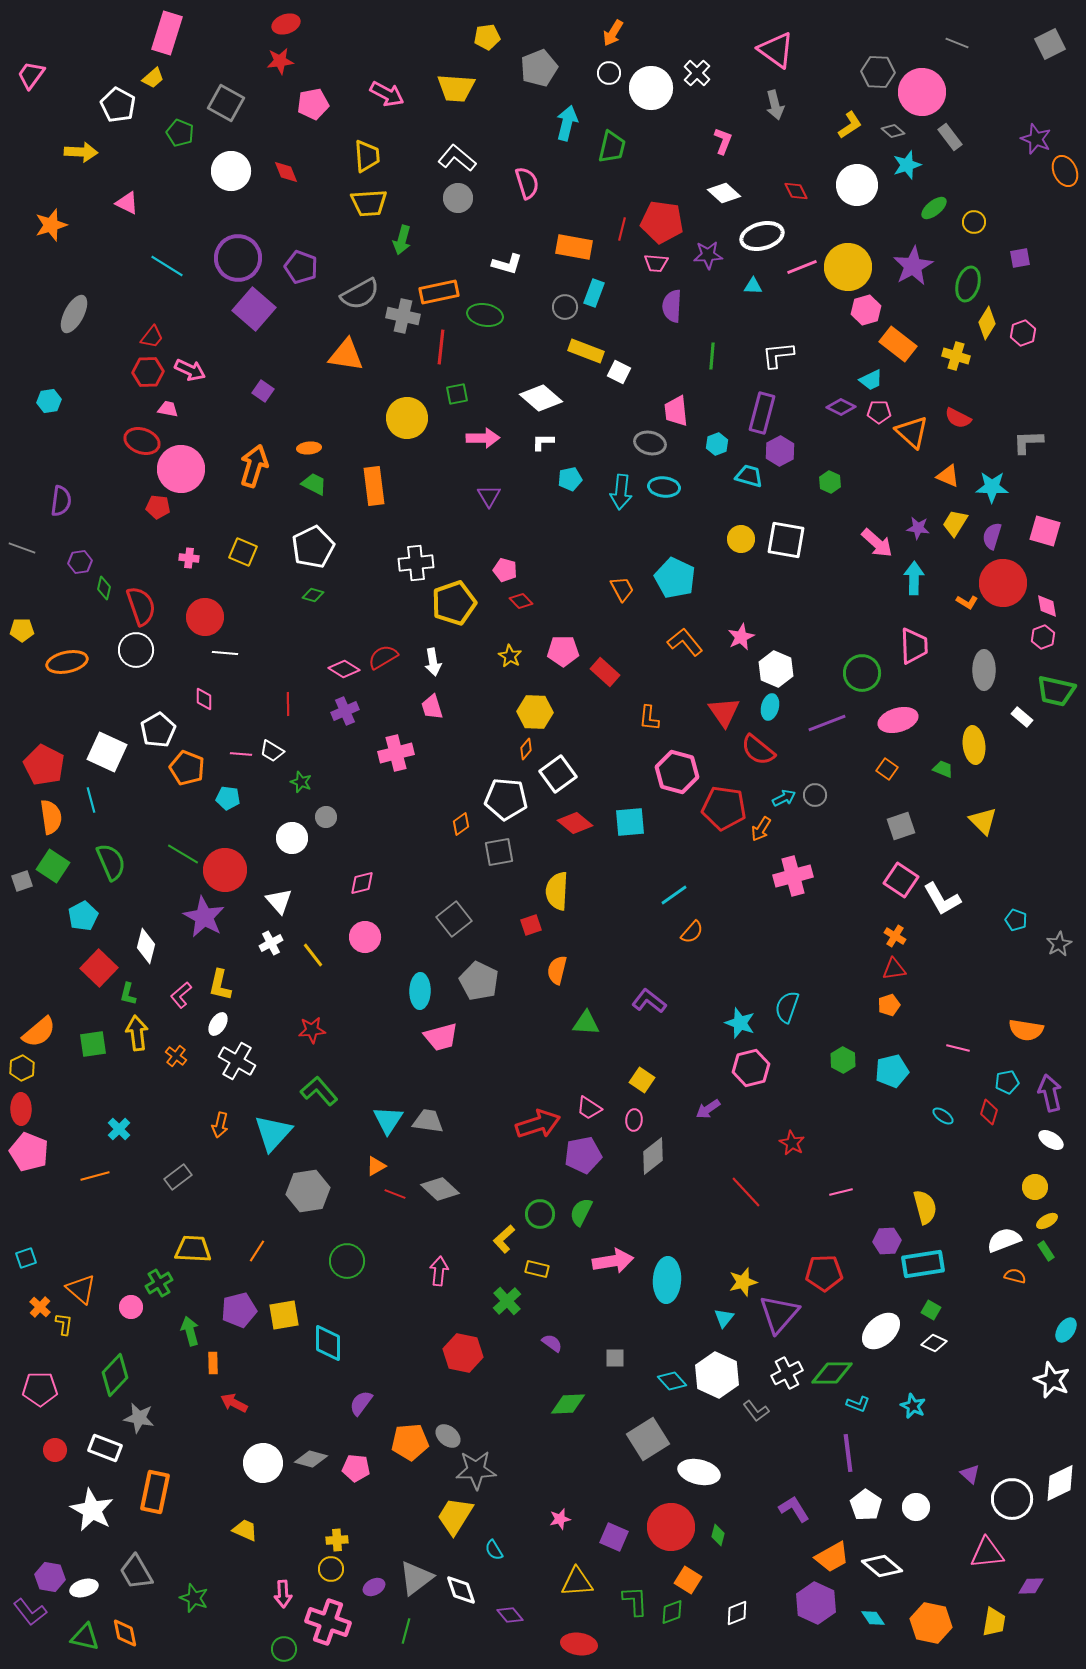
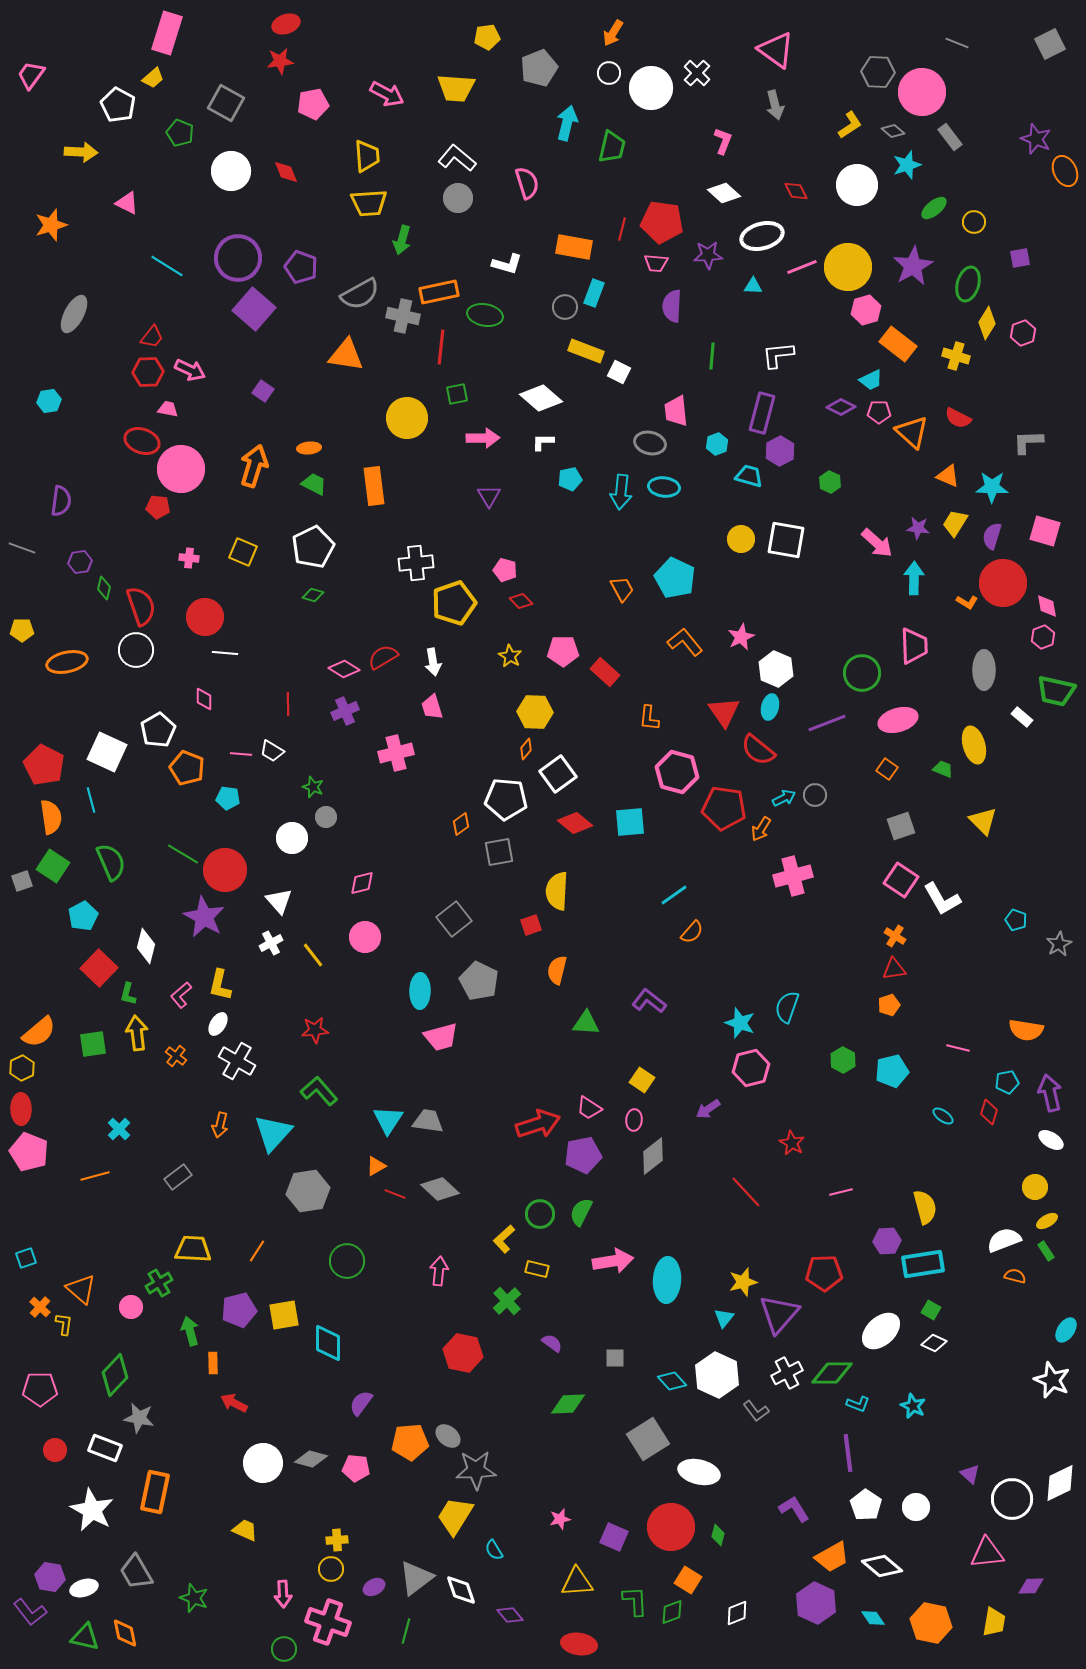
yellow ellipse at (974, 745): rotated 9 degrees counterclockwise
green star at (301, 782): moved 12 px right, 5 px down
red star at (312, 1030): moved 3 px right
